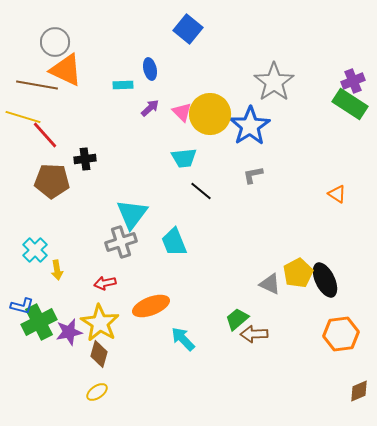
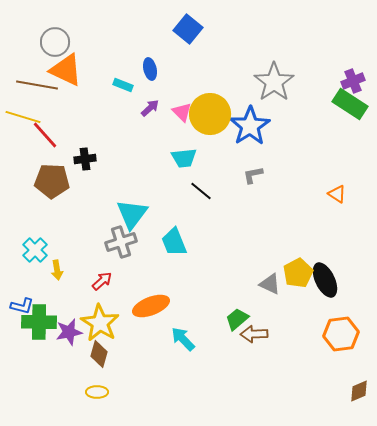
cyan rectangle at (123, 85): rotated 24 degrees clockwise
red arrow at (105, 283): moved 3 px left, 2 px up; rotated 150 degrees clockwise
green cross at (39, 322): rotated 28 degrees clockwise
yellow ellipse at (97, 392): rotated 35 degrees clockwise
